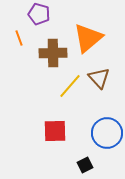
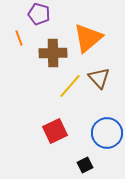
red square: rotated 25 degrees counterclockwise
